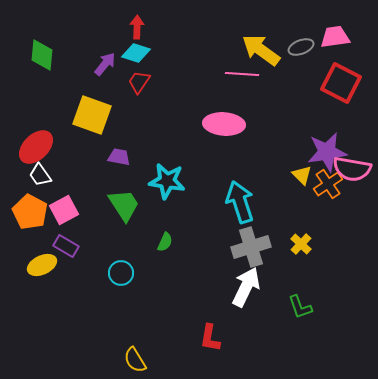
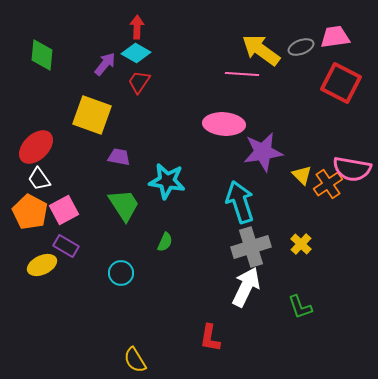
cyan diamond: rotated 12 degrees clockwise
purple star: moved 64 px left
white trapezoid: moved 1 px left, 4 px down
